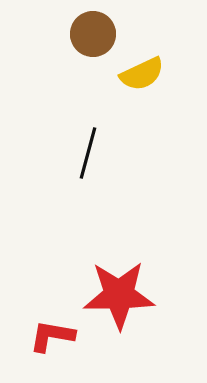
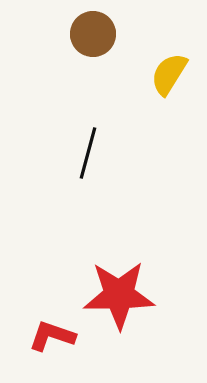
yellow semicircle: moved 27 px right; rotated 147 degrees clockwise
red L-shape: rotated 9 degrees clockwise
